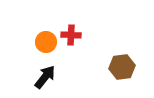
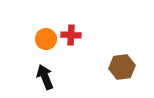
orange circle: moved 3 px up
black arrow: rotated 60 degrees counterclockwise
